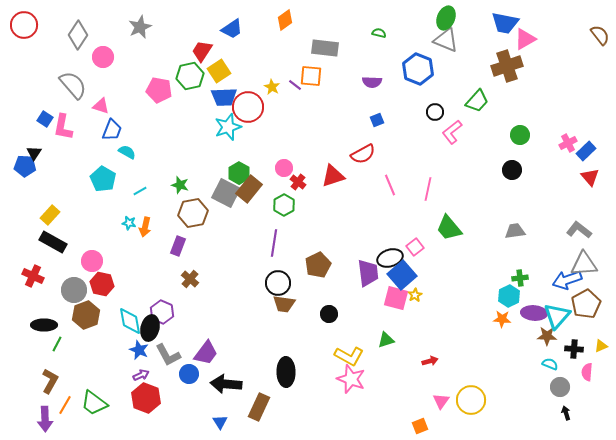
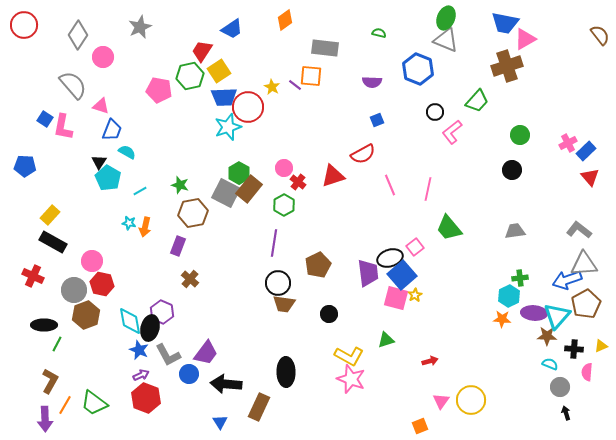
black triangle at (34, 153): moved 65 px right, 9 px down
cyan pentagon at (103, 179): moved 5 px right, 1 px up
